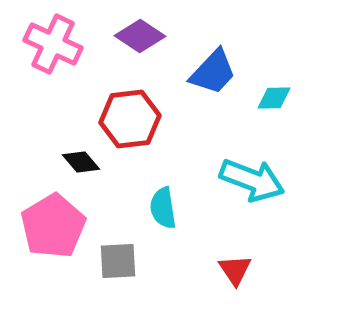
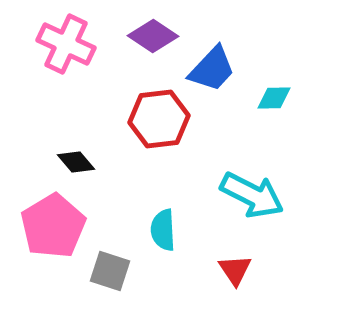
purple diamond: moved 13 px right
pink cross: moved 13 px right
blue trapezoid: moved 1 px left, 3 px up
red hexagon: moved 29 px right
black diamond: moved 5 px left
cyan arrow: moved 15 px down; rotated 6 degrees clockwise
cyan semicircle: moved 22 px down; rotated 6 degrees clockwise
gray square: moved 8 px left, 10 px down; rotated 21 degrees clockwise
